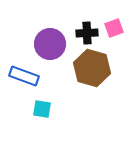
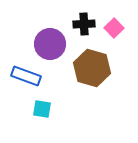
pink square: rotated 24 degrees counterclockwise
black cross: moved 3 px left, 9 px up
blue rectangle: moved 2 px right
